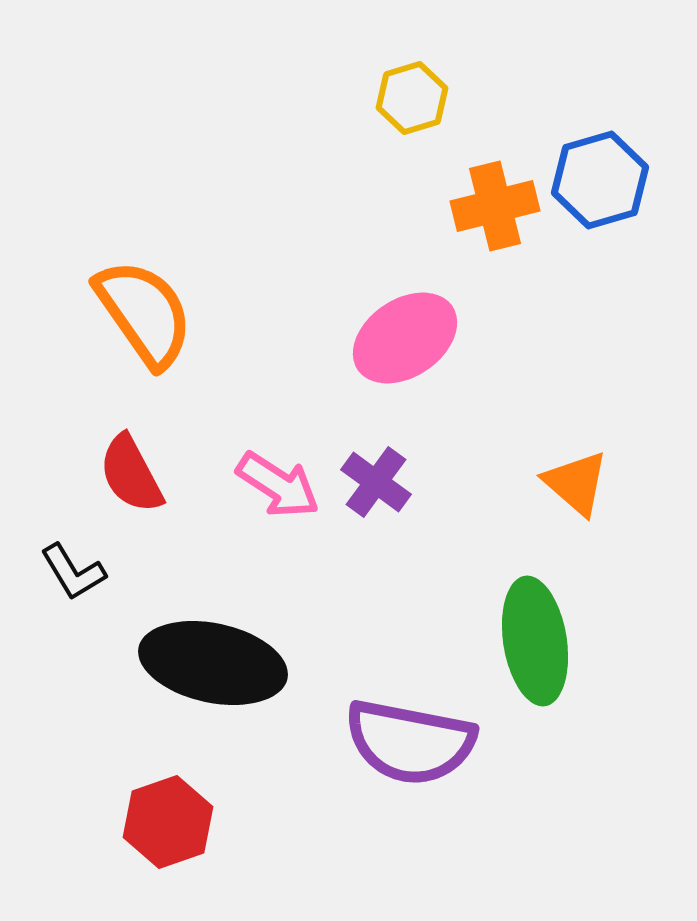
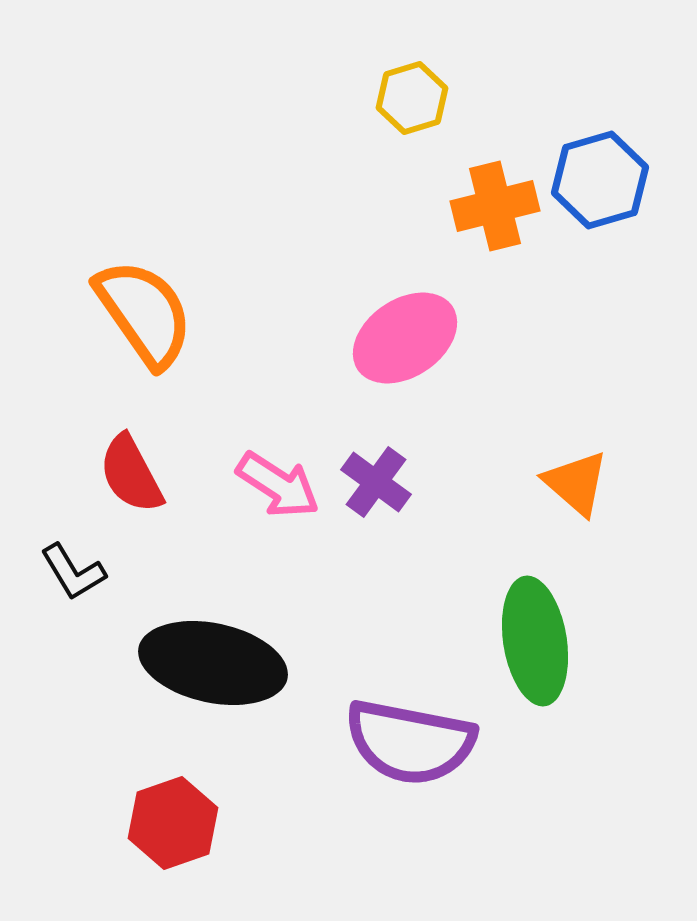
red hexagon: moved 5 px right, 1 px down
